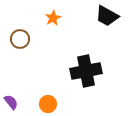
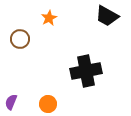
orange star: moved 4 px left
purple semicircle: rotated 119 degrees counterclockwise
